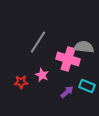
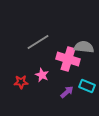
gray line: rotated 25 degrees clockwise
